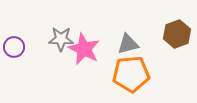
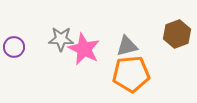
gray triangle: moved 1 px left, 2 px down
